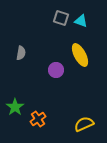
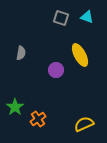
cyan triangle: moved 6 px right, 4 px up
